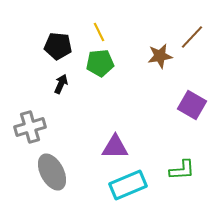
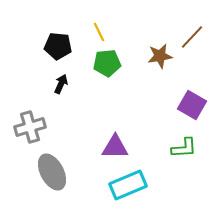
green pentagon: moved 7 px right
green L-shape: moved 2 px right, 22 px up
